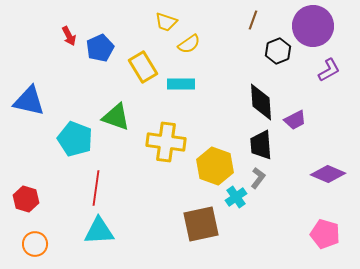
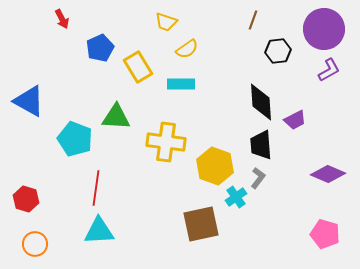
purple circle: moved 11 px right, 3 px down
red arrow: moved 7 px left, 17 px up
yellow semicircle: moved 2 px left, 5 px down
black hexagon: rotated 15 degrees clockwise
yellow rectangle: moved 5 px left
blue triangle: rotated 16 degrees clockwise
green triangle: rotated 16 degrees counterclockwise
